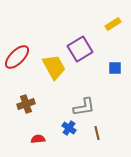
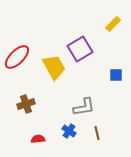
yellow rectangle: rotated 14 degrees counterclockwise
blue square: moved 1 px right, 7 px down
blue cross: moved 3 px down
